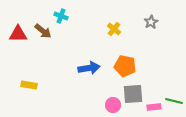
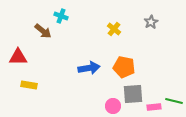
red triangle: moved 23 px down
orange pentagon: moved 1 px left, 1 px down
pink circle: moved 1 px down
